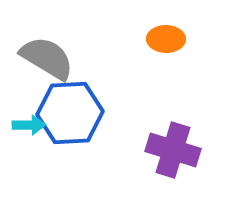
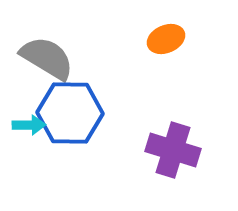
orange ellipse: rotated 24 degrees counterclockwise
blue hexagon: rotated 4 degrees clockwise
